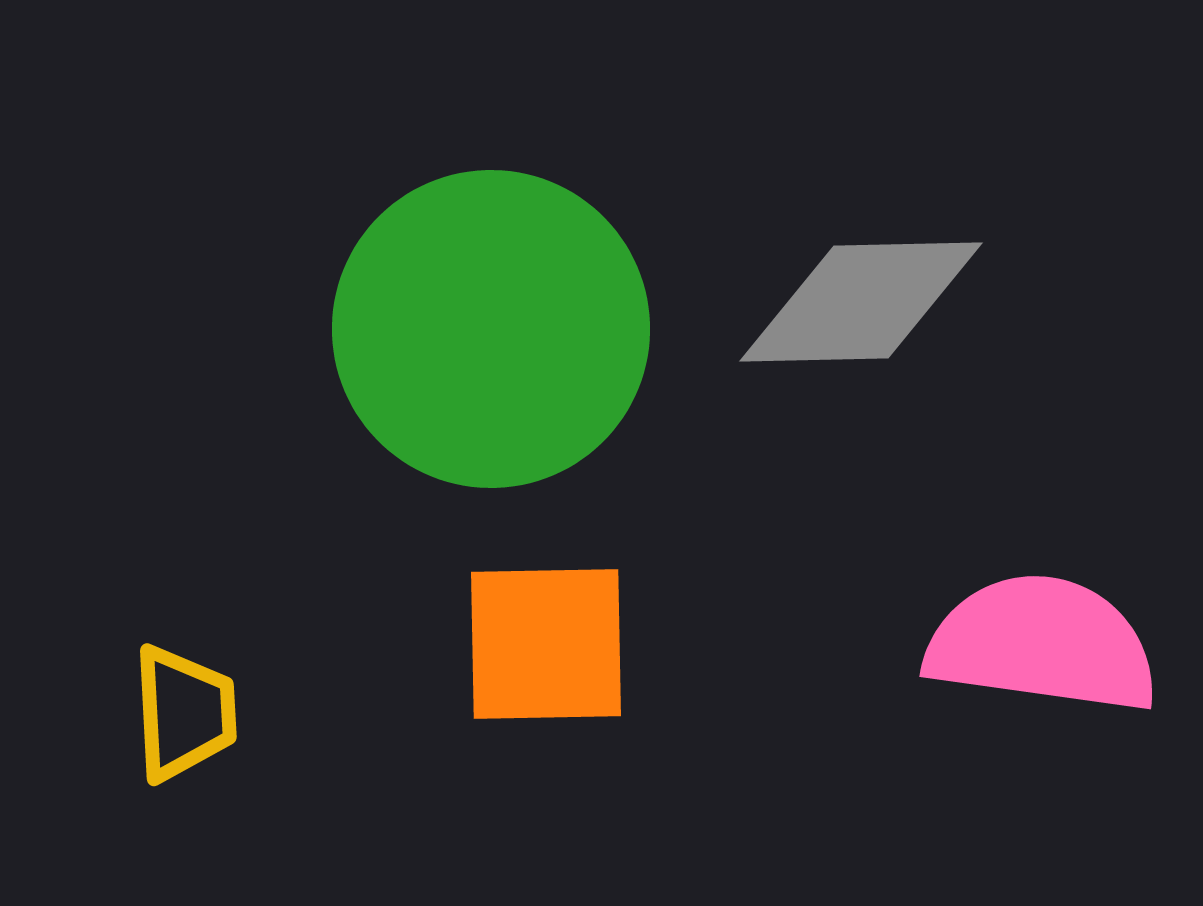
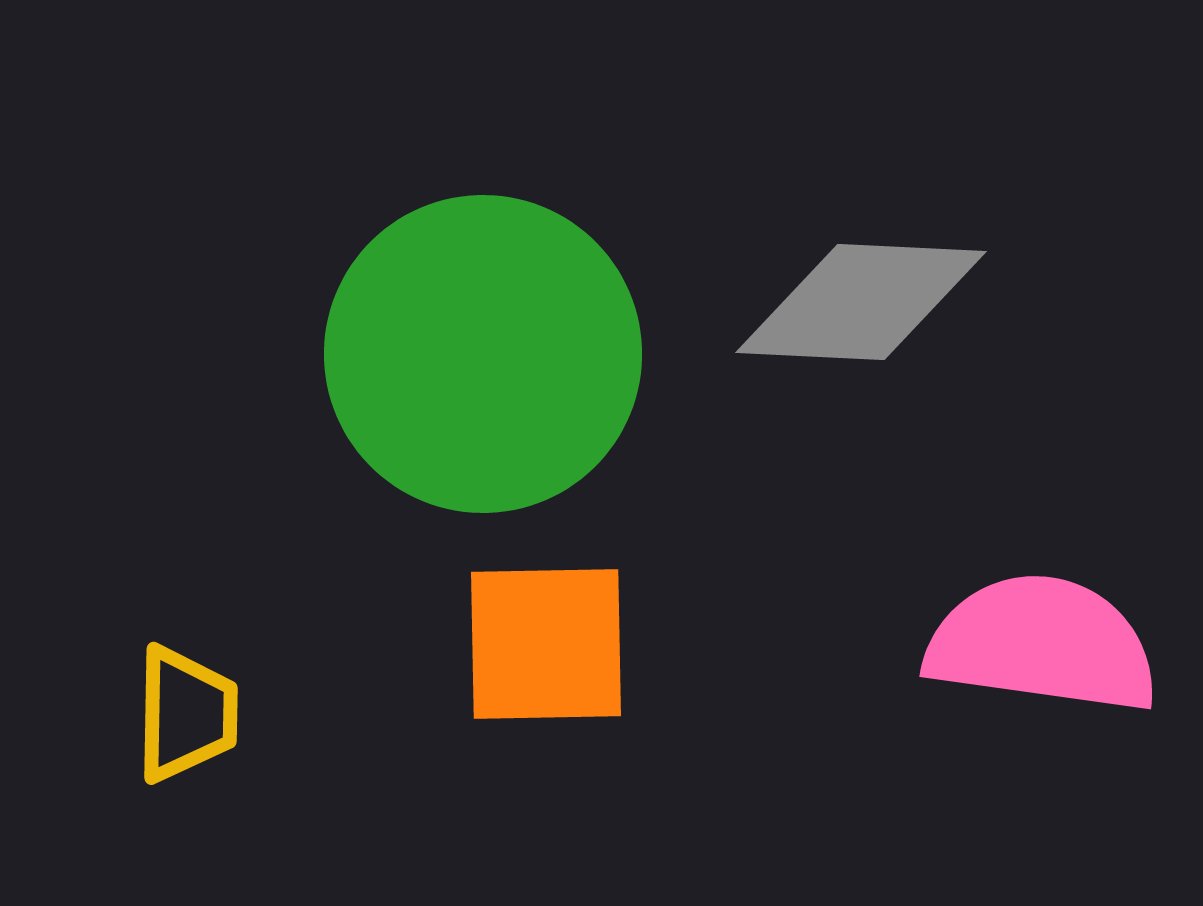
gray diamond: rotated 4 degrees clockwise
green circle: moved 8 px left, 25 px down
yellow trapezoid: moved 2 px right, 1 px down; rotated 4 degrees clockwise
